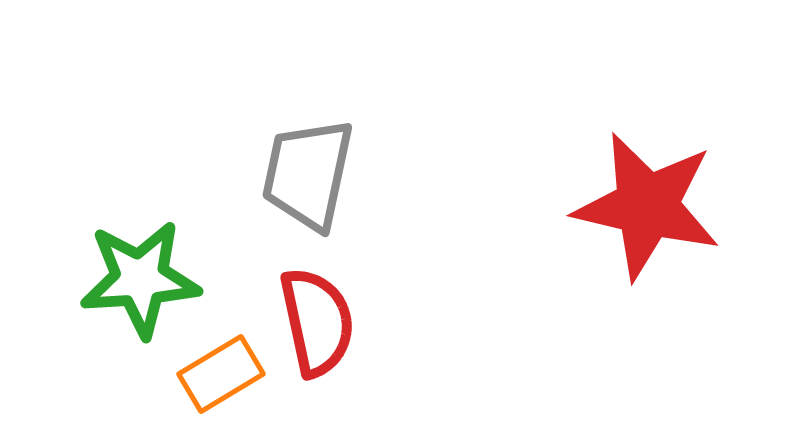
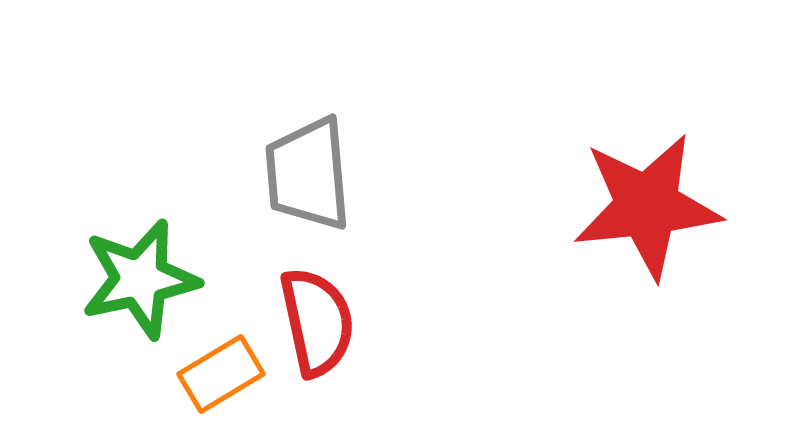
gray trapezoid: rotated 17 degrees counterclockwise
red star: rotated 19 degrees counterclockwise
green star: rotated 8 degrees counterclockwise
